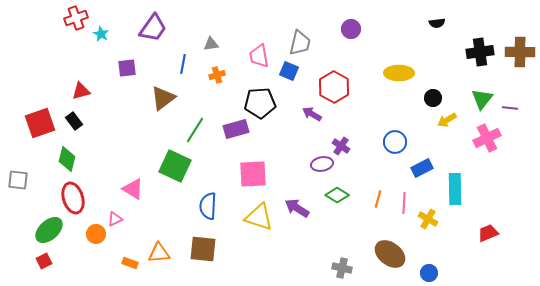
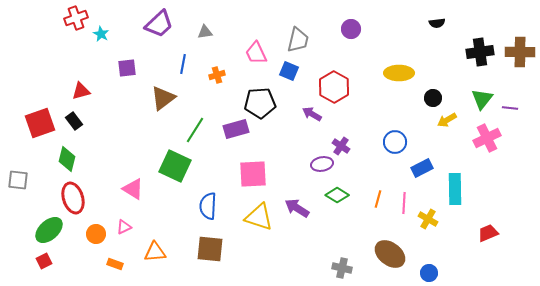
purple trapezoid at (153, 28): moved 6 px right, 4 px up; rotated 12 degrees clockwise
gray trapezoid at (300, 43): moved 2 px left, 3 px up
gray triangle at (211, 44): moved 6 px left, 12 px up
pink trapezoid at (259, 56): moved 3 px left, 3 px up; rotated 15 degrees counterclockwise
pink triangle at (115, 219): moved 9 px right, 8 px down
brown square at (203, 249): moved 7 px right
orange triangle at (159, 253): moved 4 px left, 1 px up
orange rectangle at (130, 263): moved 15 px left, 1 px down
